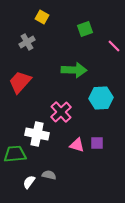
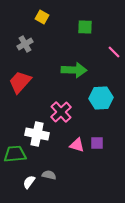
green square: moved 2 px up; rotated 21 degrees clockwise
gray cross: moved 2 px left, 2 px down
pink line: moved 6 px down
